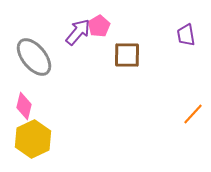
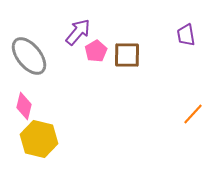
pink pentagon: moved 3 px left, 25 px down
gray ellipse: moved 5 px left, 1 px up
yellow hexagon: moved 6 px right; rotated 21 degrees counterclockwise
